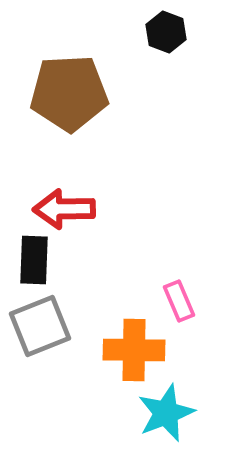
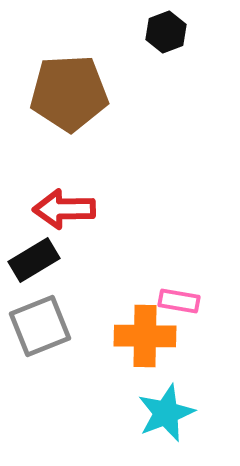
black hexagon: rotated 18 degrees clockwise
black rectangle: rotated 57 degrees clockwise
pink rectangle: rotated 57 degrees counterclockwise
orange cross: moved 11 px right, 14 px up
